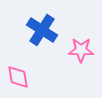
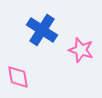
pink star: rotated 15 degrees clockwise
